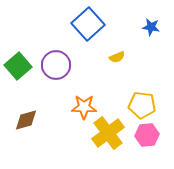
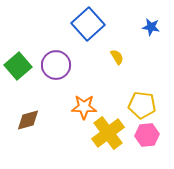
yellow semicircle: rotated 98 degrees counterclockwise
brown diamond: moved 2 px right
